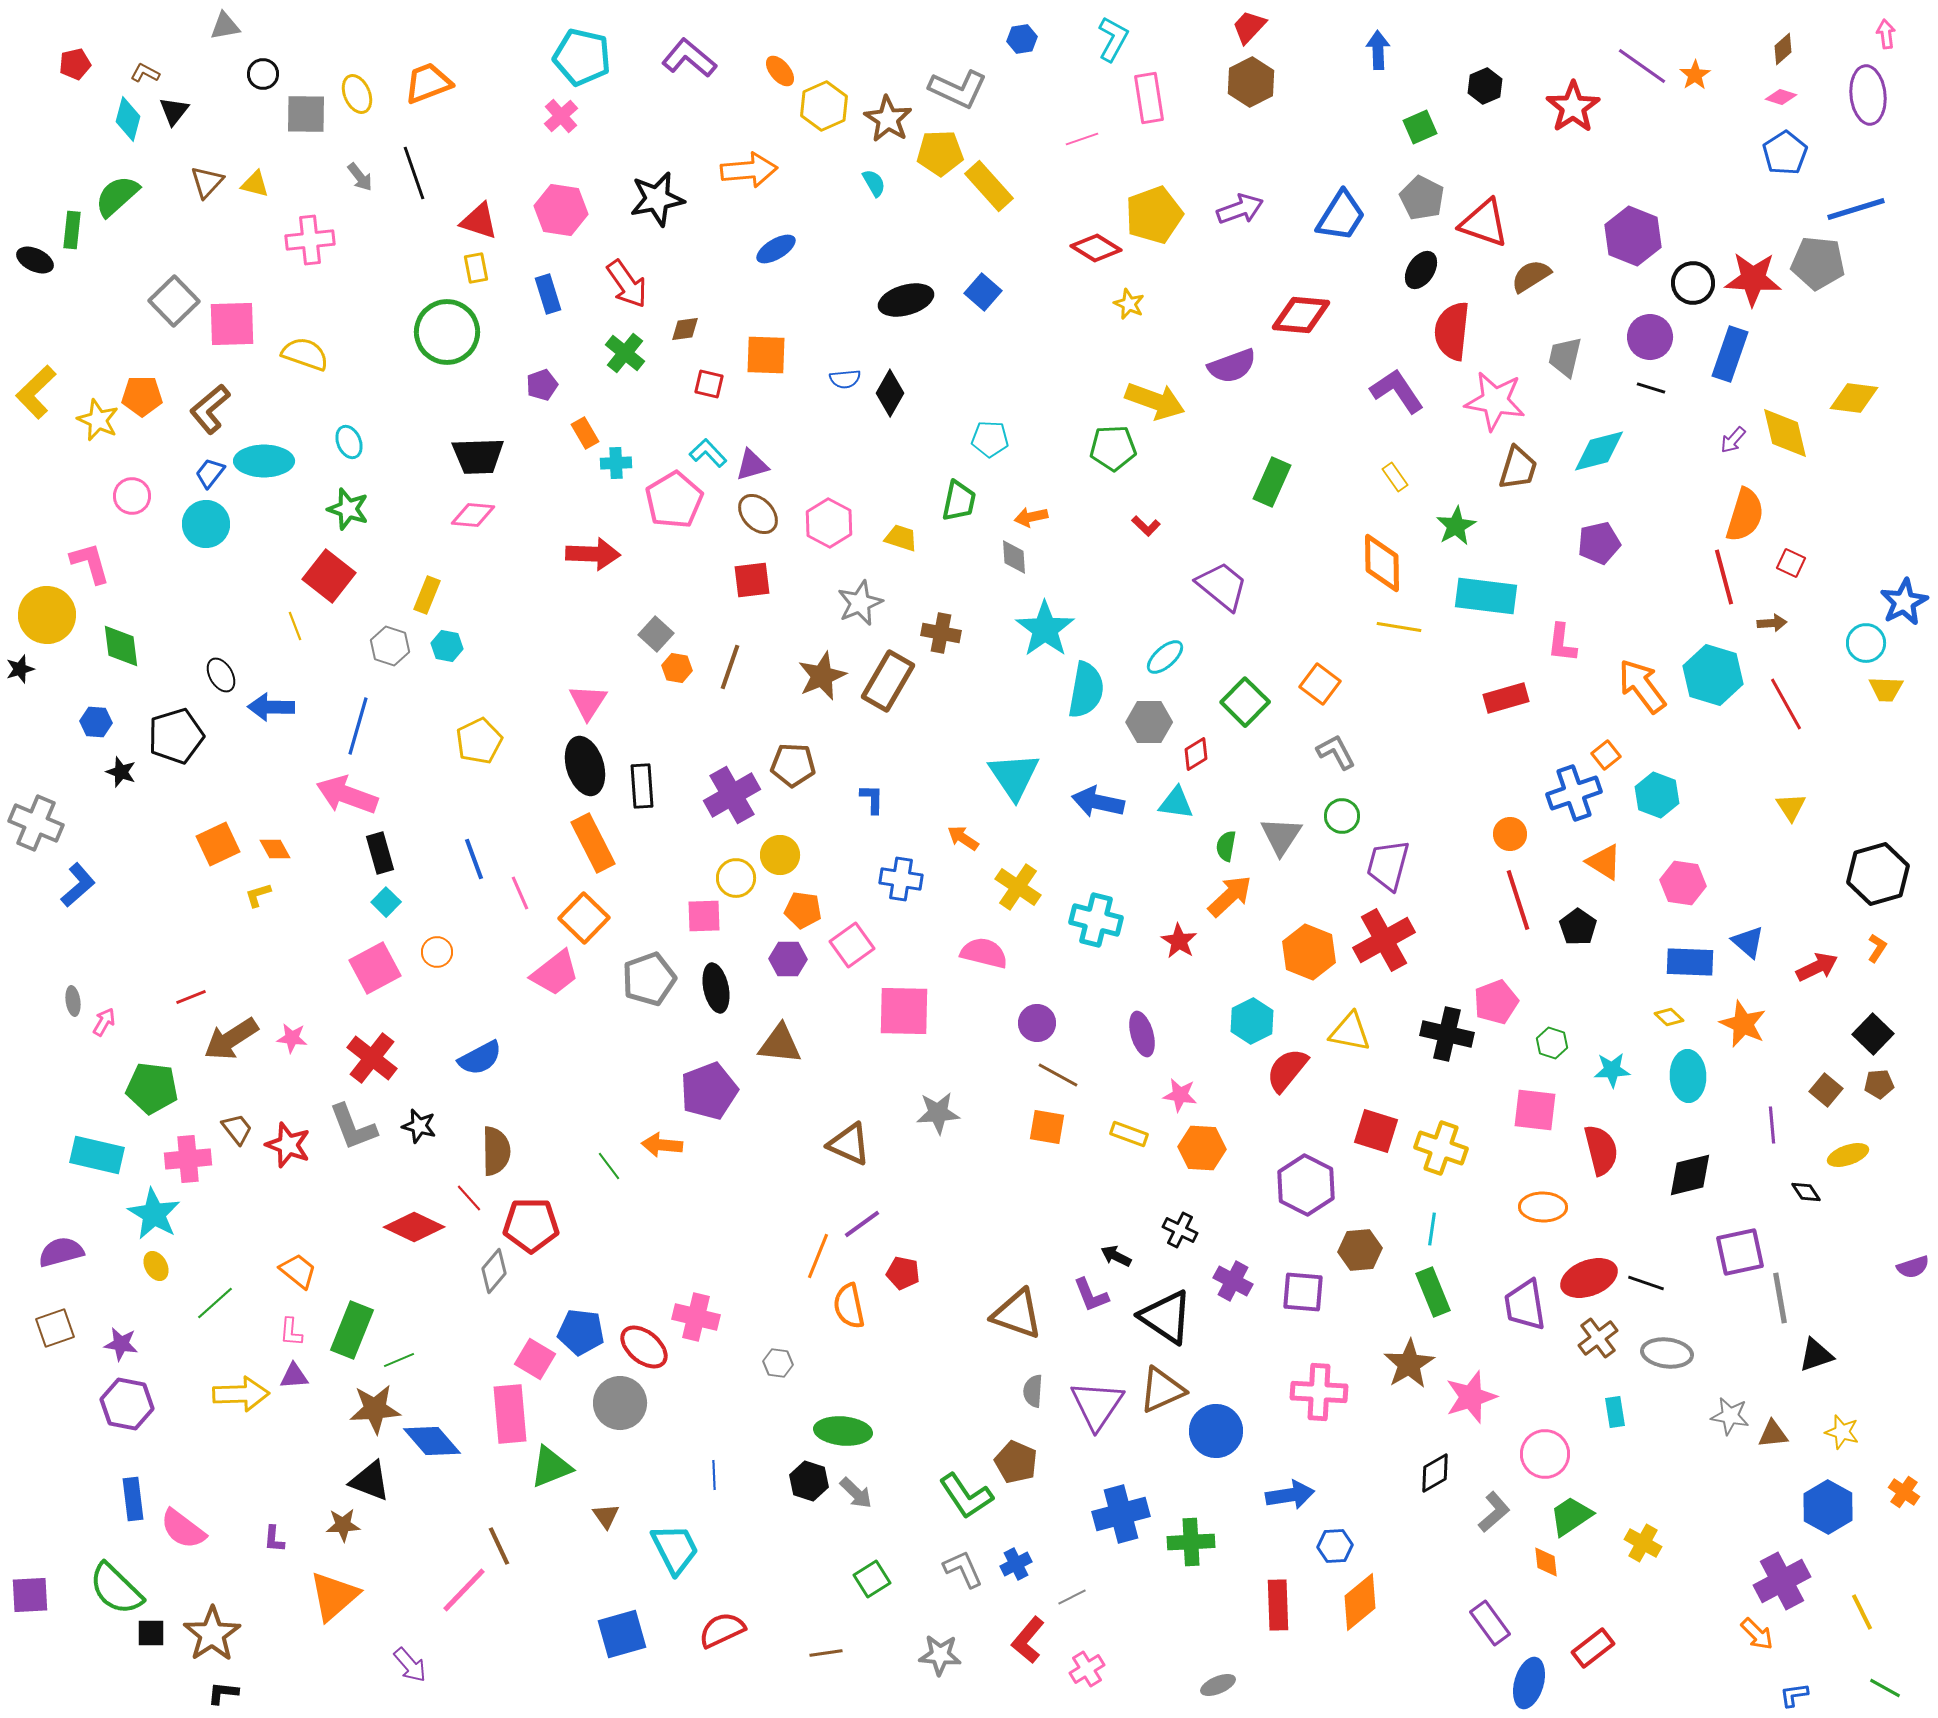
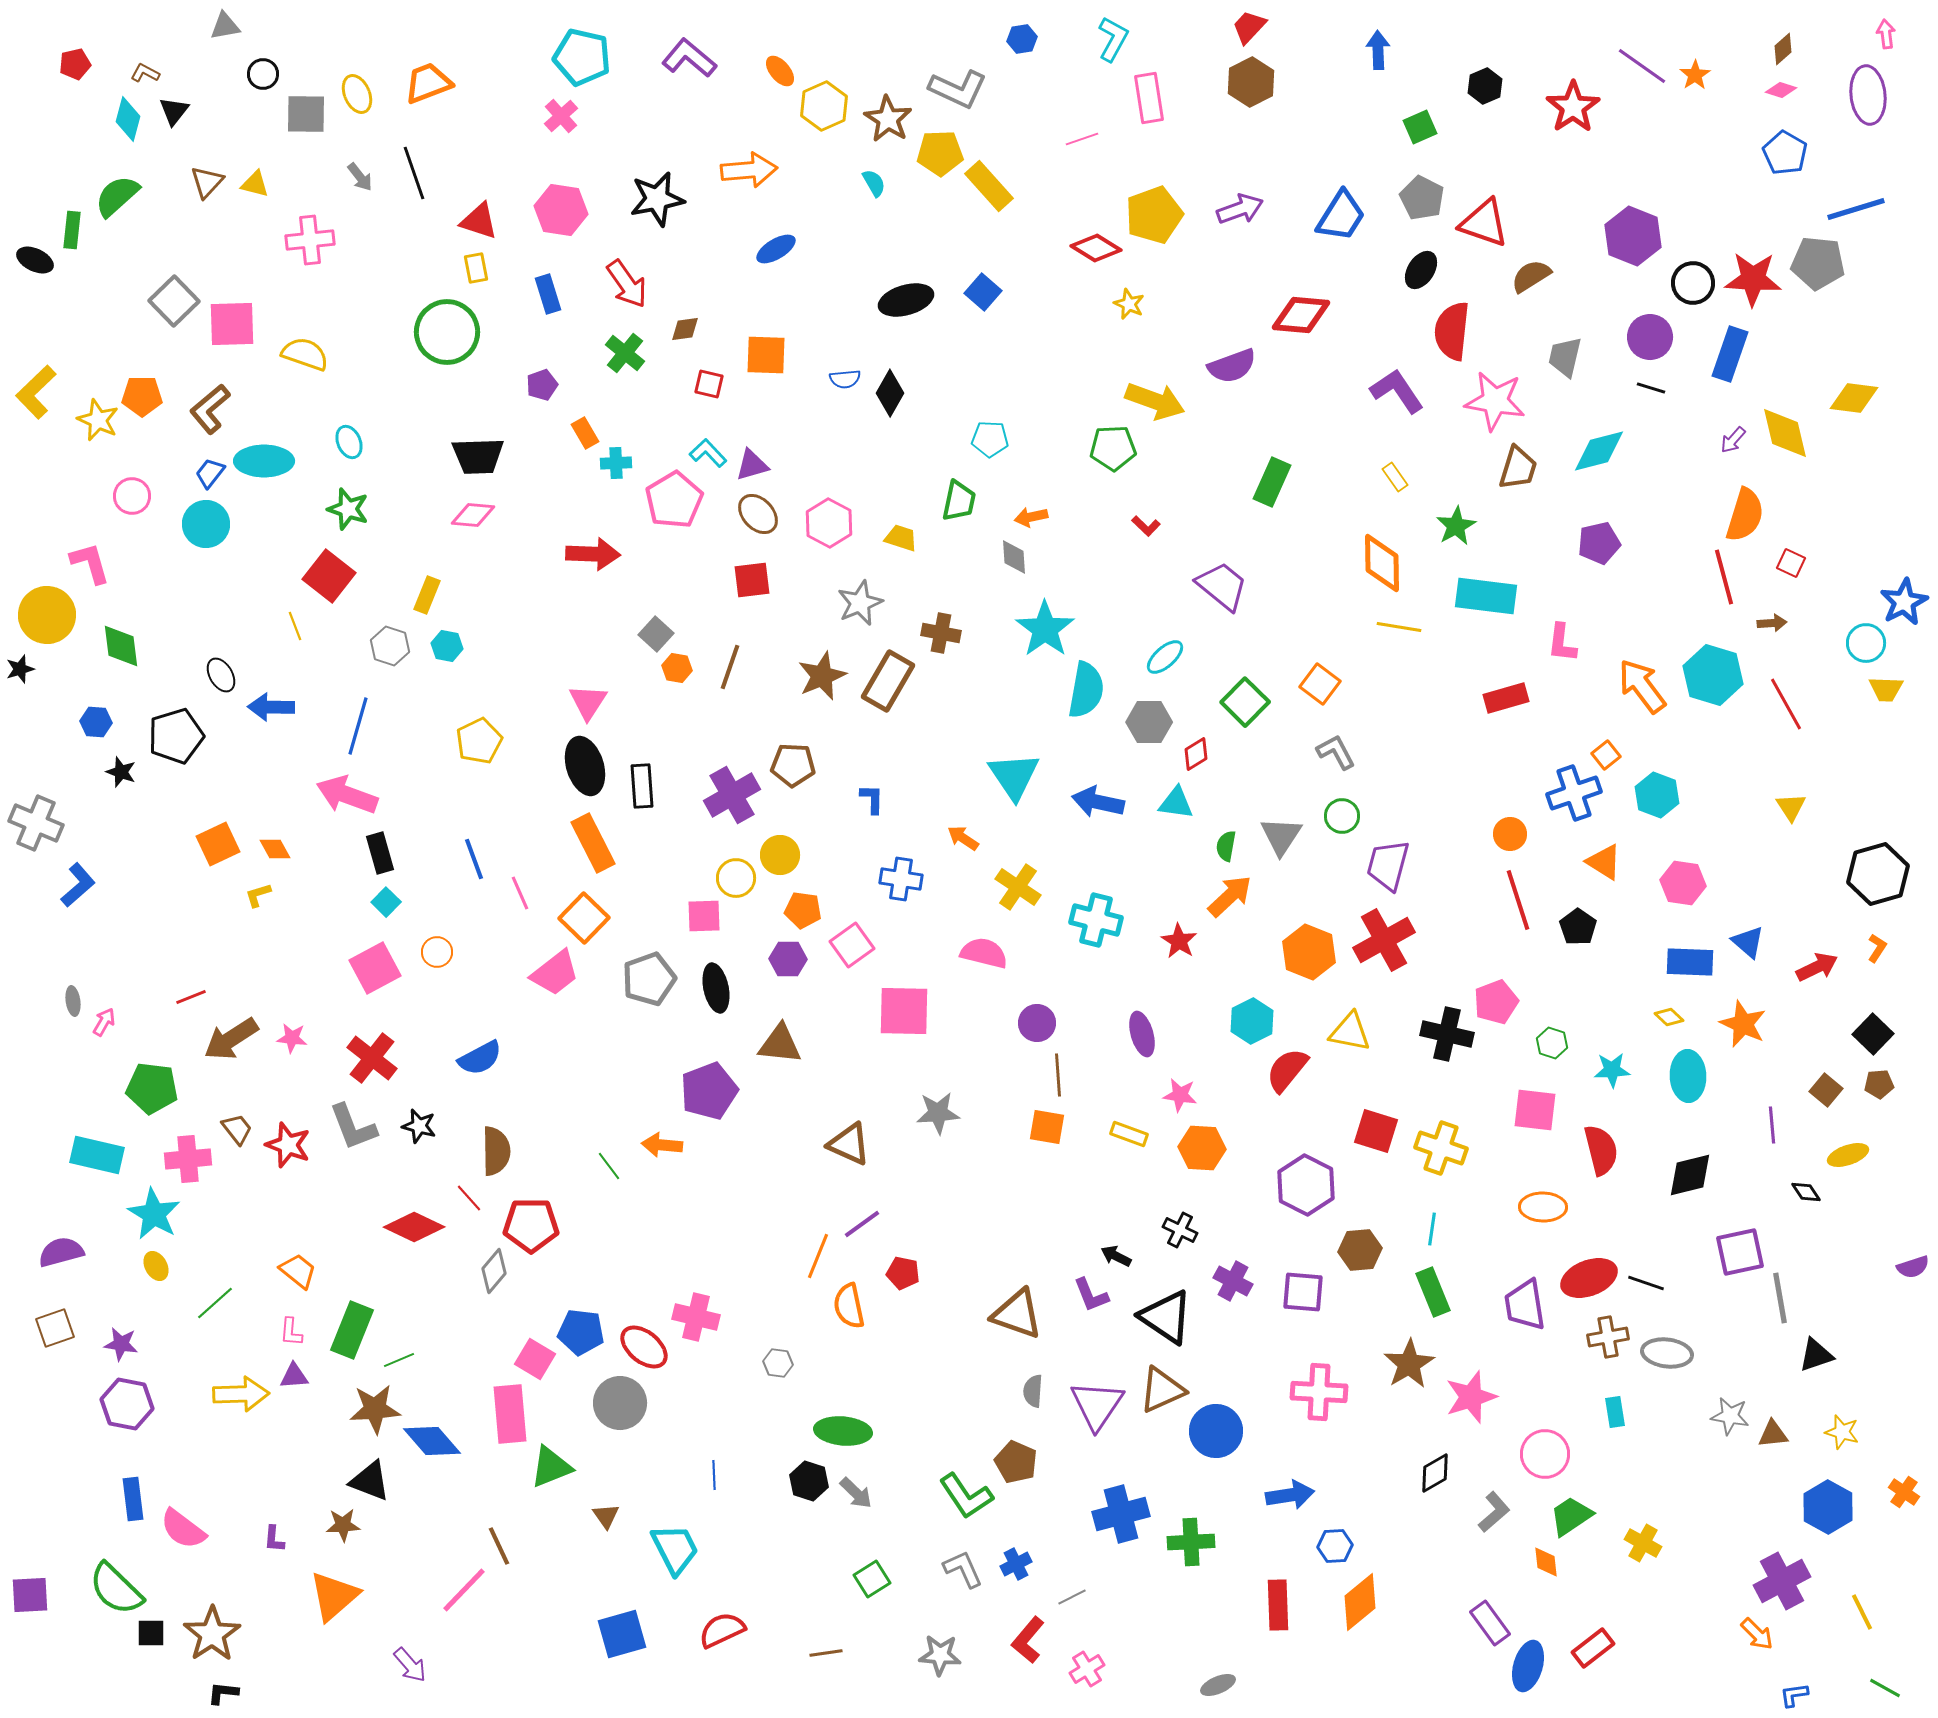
pink diamond at (1781, 97): moved 7 px up
blue pentagon at (1785, 153): rotated 9 degrees counterclockwise
brown line at (1058, 1075): rotated 57 degrees clockwise
brown cross at (1598, 1338): moved 10 px right, 1 px up; rotated 27 degrees clockwise
blue ellipse at (1529, 1683): moved 1 px left, 17 px up
